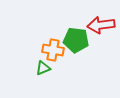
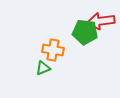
red arrow: moved 4 px up
green pentagon: moved 9 px right, 8 px up
